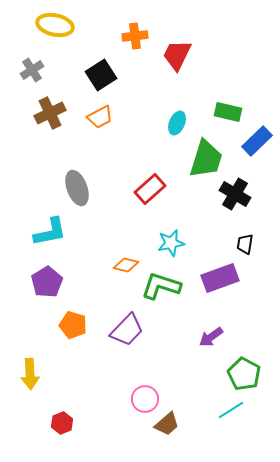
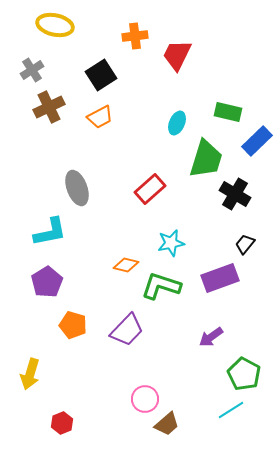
brown cross: moved 1 px left, 6 px up
black trapezoid: rotated 30 degrees clockwise
yellow arrow: rotated 20 degrees clockwise
